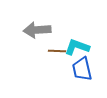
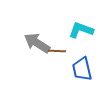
gray arrow: moved 13 px down; rotated 36 degrees clockwise
cyan L-shape: moved 4 px right, 17 px up
